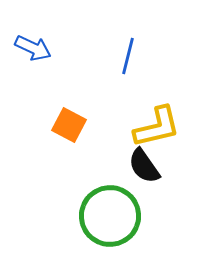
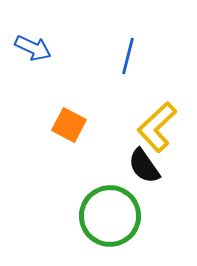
yellow L-shape: rotated 150 degrees clockwise
